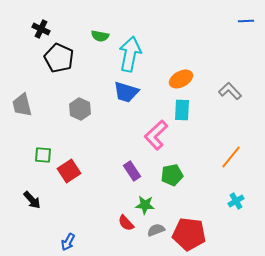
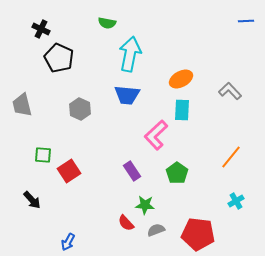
green semicircle: moved 7 px right, 13 px up
blue trapezoid: moved 1 px right, 3 px down; rotated 12 degrees counterclockwise
green pentagon: moved 5 px right, 2 px up; rotated 25 degrees counterclockwise
red pentagon: moved 9 px right
